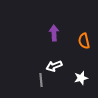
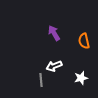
purple arrow: rotated 28 degrees counterclockwise
